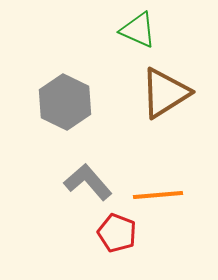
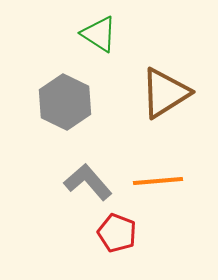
green triangle: moved 39 px left, 4 px down; rotated 9 degrees clockwise
orange line: moved 14 px up
